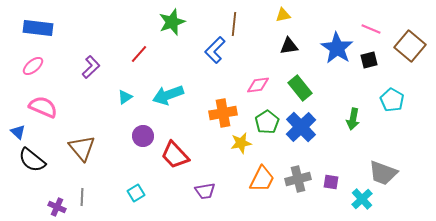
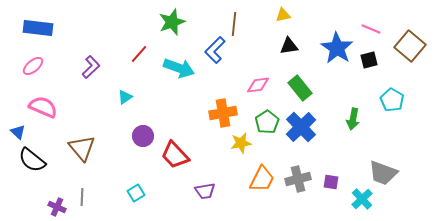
cyan arrow: moved 11 px right, 27 px up; rotated 140 degrees counterclockwise
